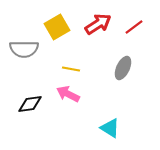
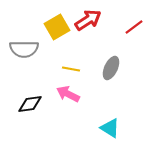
red arrow: moved 10 px left, 4 px up
gray ellipse: moved 12 px left
